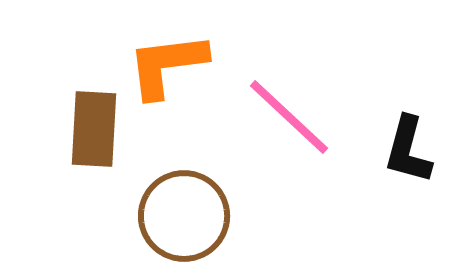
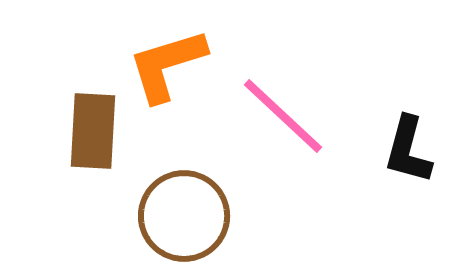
orange L-shape: rotated 10 degrees counterclockwise
pink line: moved 6 px left, 1 px up
brown rectangle: moved 1 px left, 2 px down
